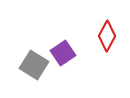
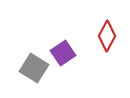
gray square: moved 3 px down
